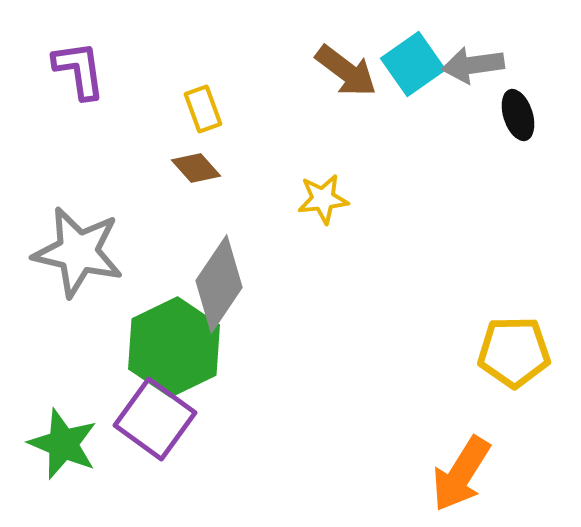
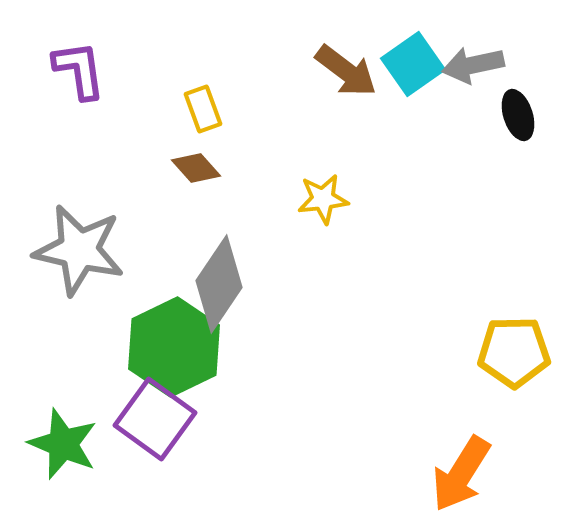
gray arrow: rotated 4 degrees counterclockwise
gray star: moved 1 px right, 2 px up
